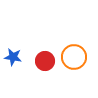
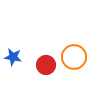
red circle: moved 1 px right, 4 px down
